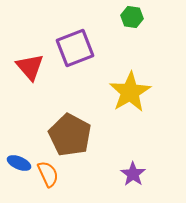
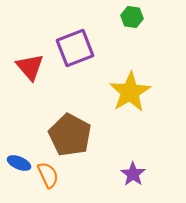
orange semicircle: moved 1 px down
